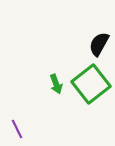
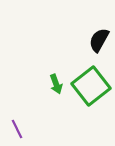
black semicircle: moved 4 px up
green square: moved 2 px down
